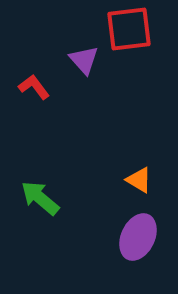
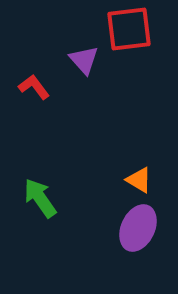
green arrow: rotated 15 degrees clockwise
purple ellipse: moved 9 px up
